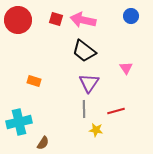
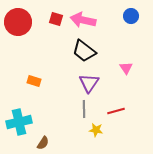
red circle: moved 2 px down
